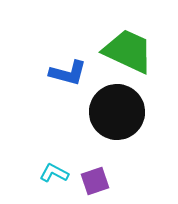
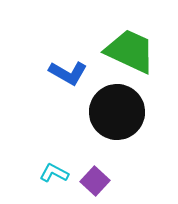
green trapezoid: moved 2 px right
blue L-shape: rotated 15 degrees clockwise
purple square: rotated 28 degrees counterclockwise
